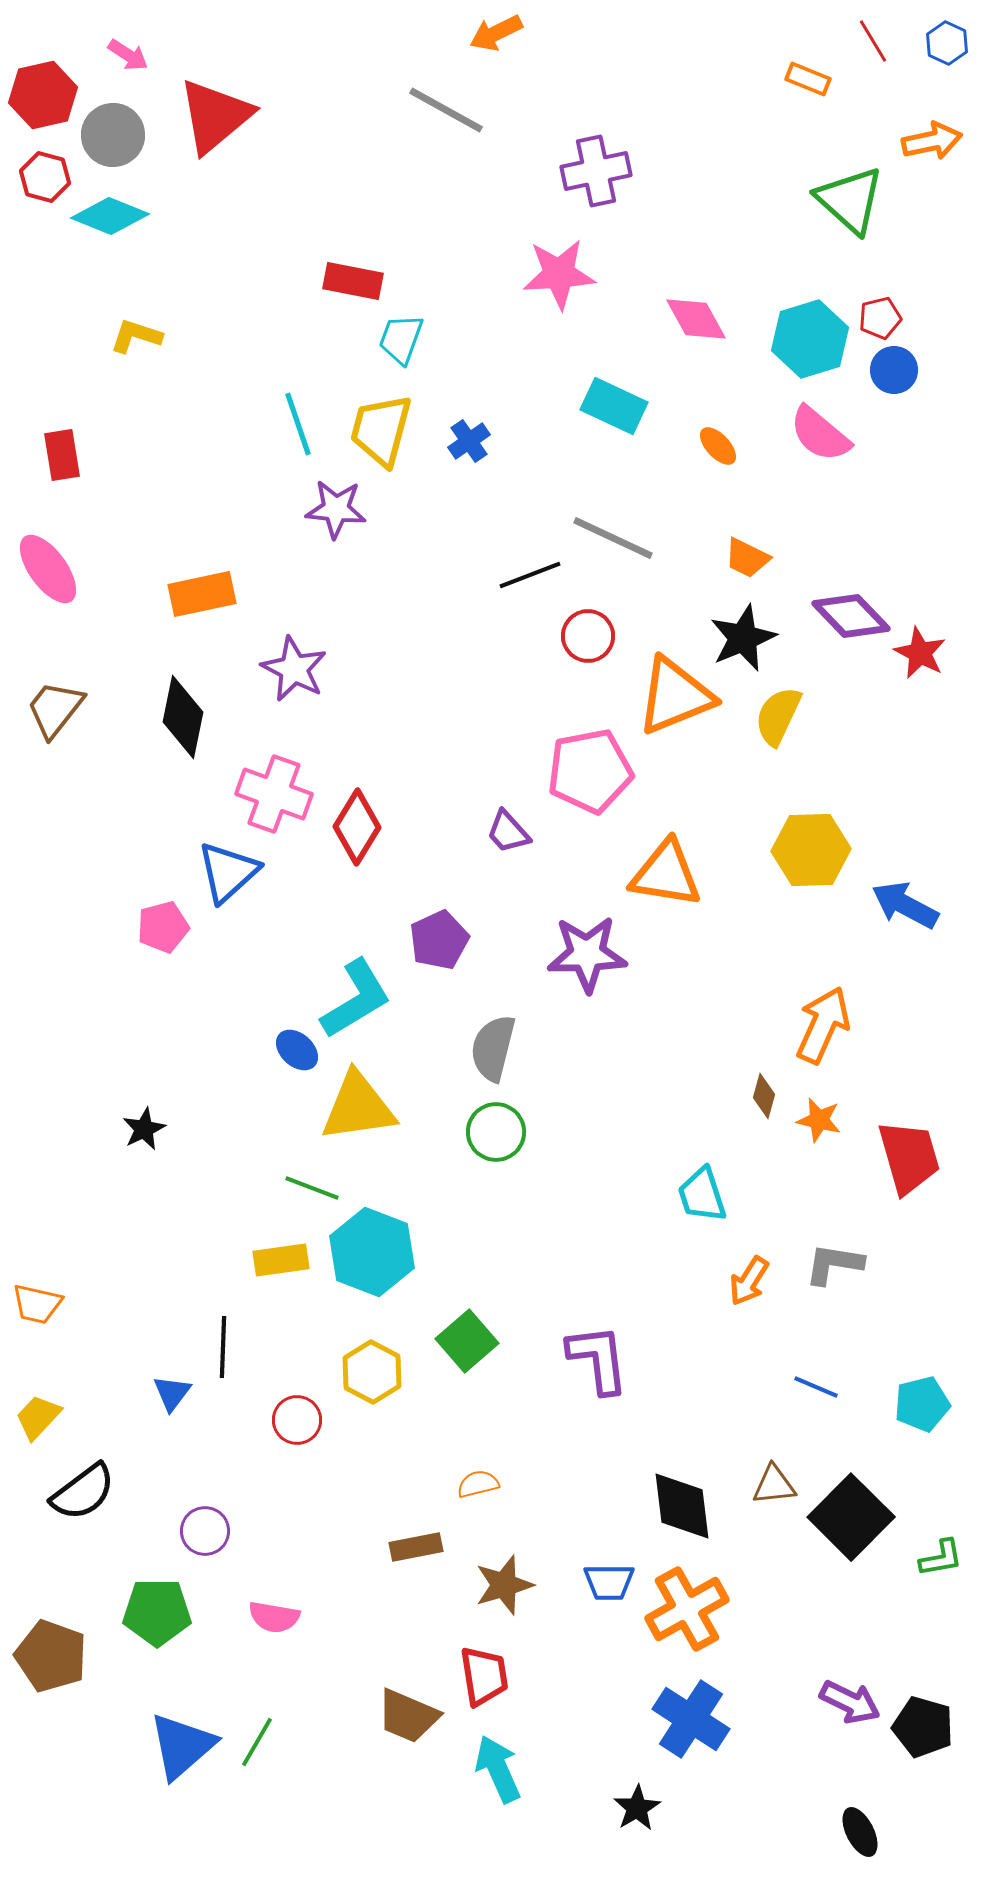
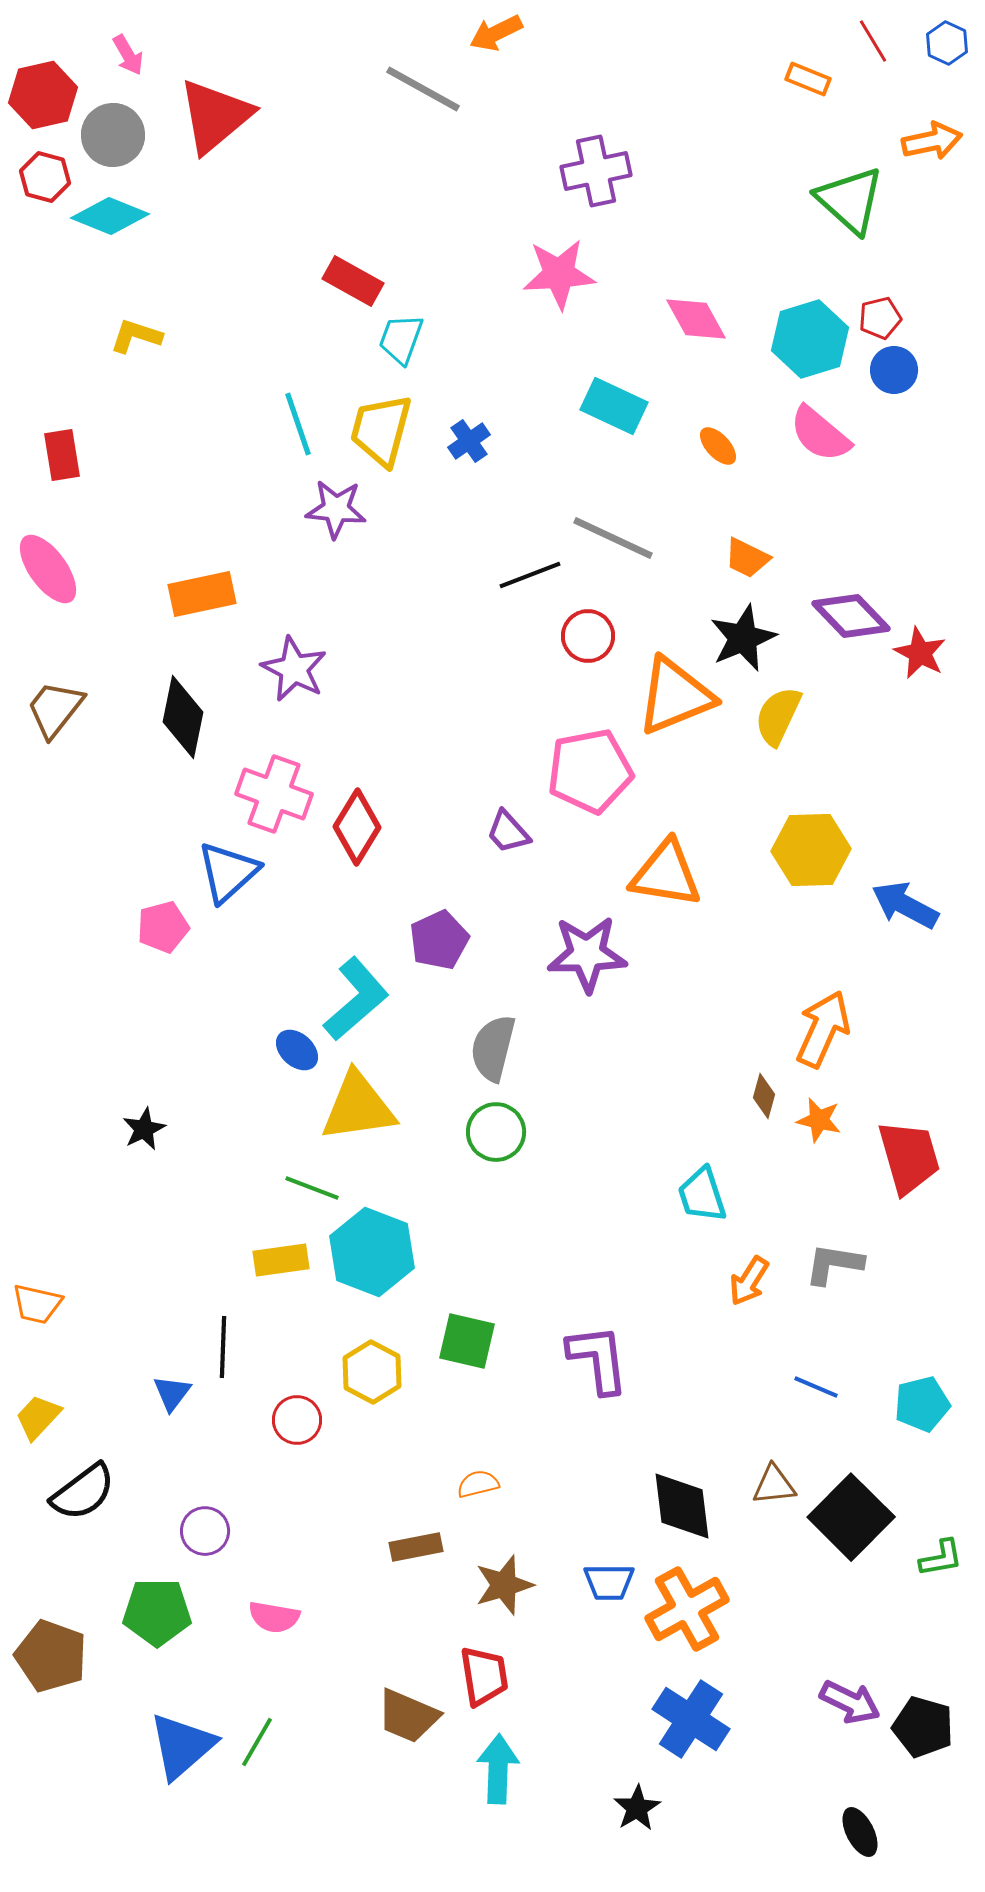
pink arrow at (128, 55): rotated 27 degrees clockwise
gray line at (446, 110): moved 23 px left, 21 px up
red rectangle at (353, 281): rotated 18 degrees clockwise
cyan L-shape at (356, 999): rotated 10 degrees counterclockwise
orange arrow at (823, 1025): moved 4 px down
green square at (467, 1341): rotated 36 degrees counterclockwise
cyan arrow at (498, 1769): rotated 26 degrees clockwise
